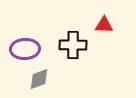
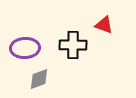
red triangle: rotated 18 degrees clockwise
purple ellipse: moved 1 px up
